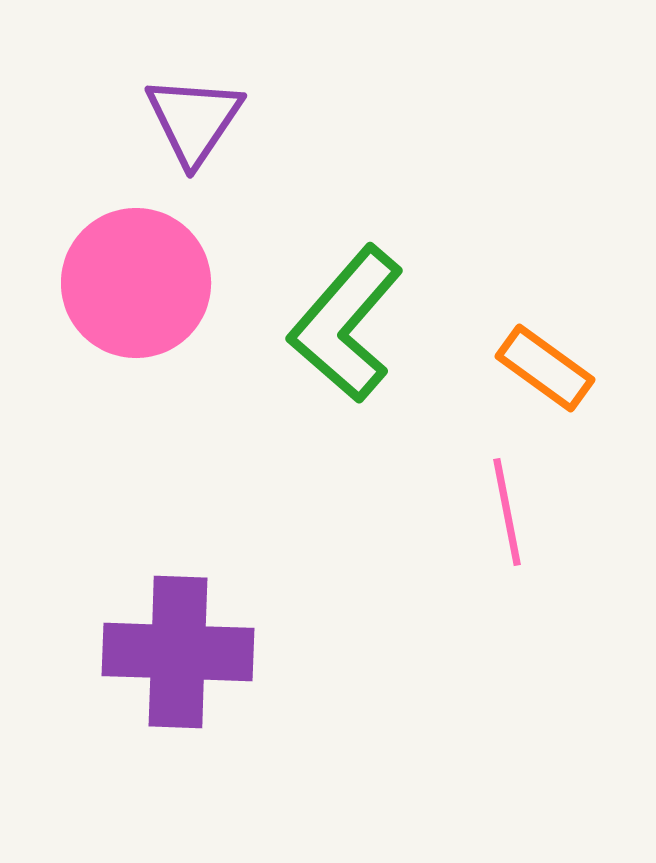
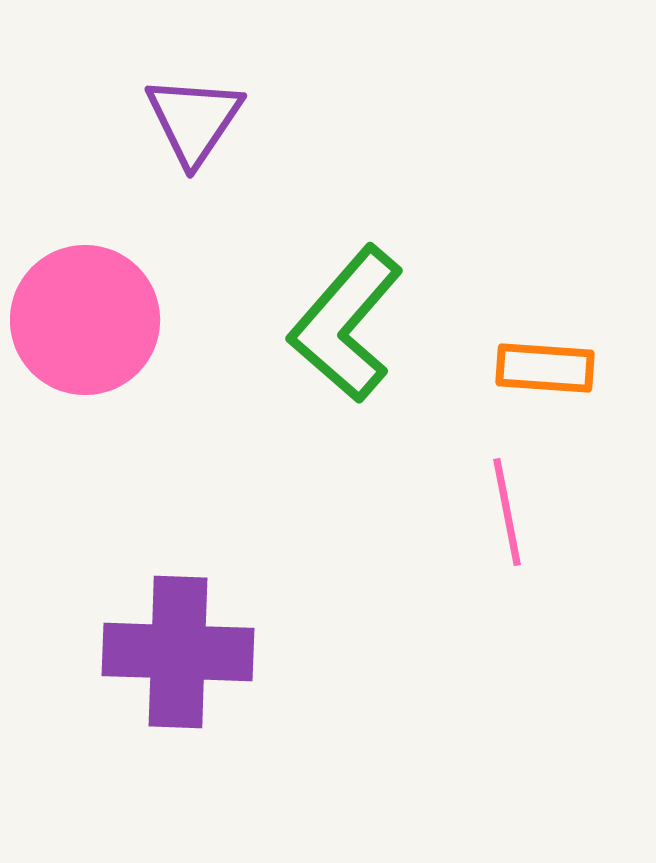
pink circle: moved 51 px left, 37 px down
orange rectangle: rotated 32 degrees counterclockwise
